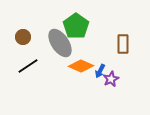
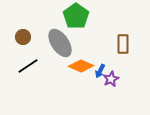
green pentagon: moved 10 px up
